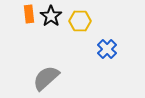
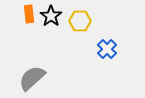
gray semicircle: moved 14 px left
